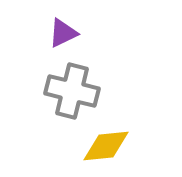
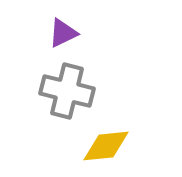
gray cross: moved 5 px left
